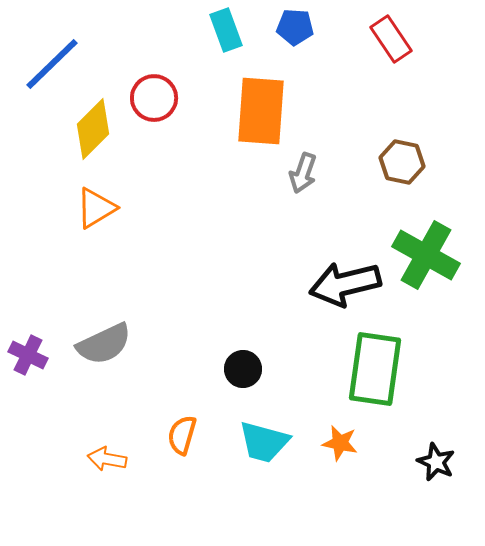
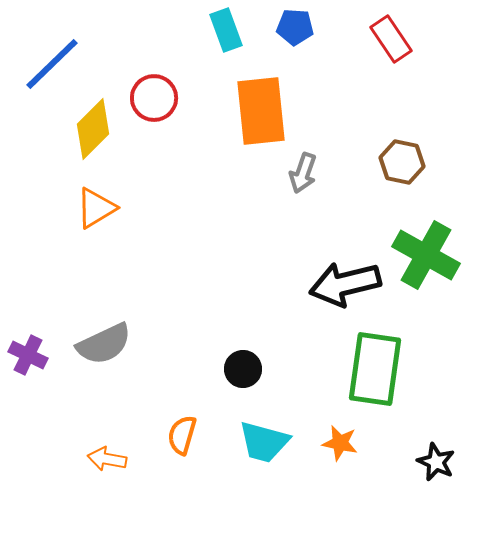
orange rectangle: rotated 10 degrees counterclockwise
